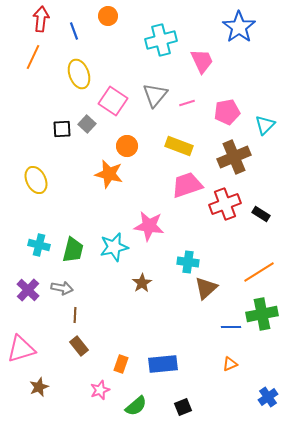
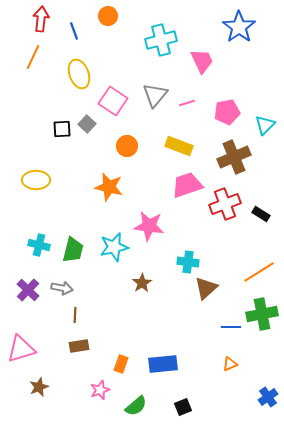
orange star at (109, 174): moved 13 px down
yellow ellipse at (36, 180): rotated 64 degrees counterclockwise
brown rectangle at (79, 346): rotated 60 degrees counterclockwise
